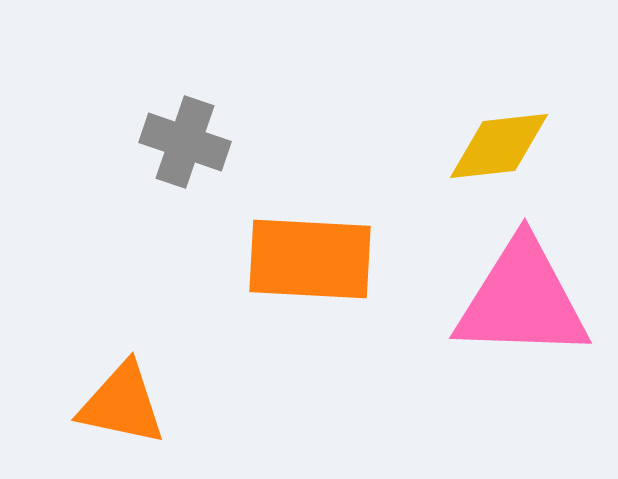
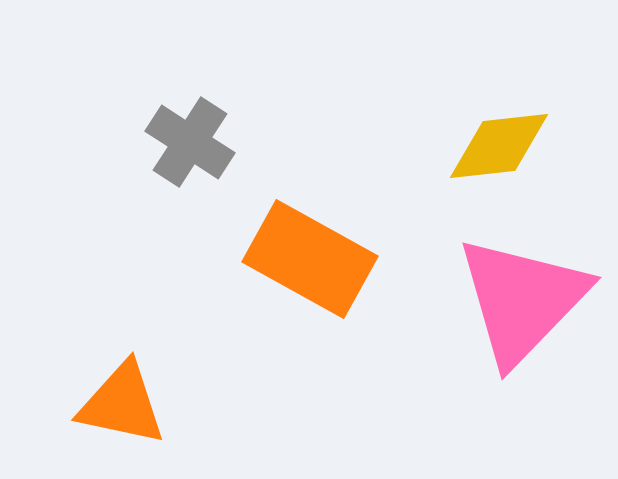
gray cross: moved 5 px right; rotated 14 degrees clockwise
orange rectangle: rotated 26 degrees clockwise
pink triangle: rotated 48 degrees counterclockwise
